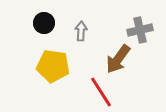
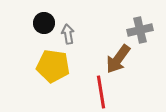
gray arrow: moved 13 px left, 3 px down; rotated 12 degrees counterclockwise
red line: rotated 24 degrees clockwise
